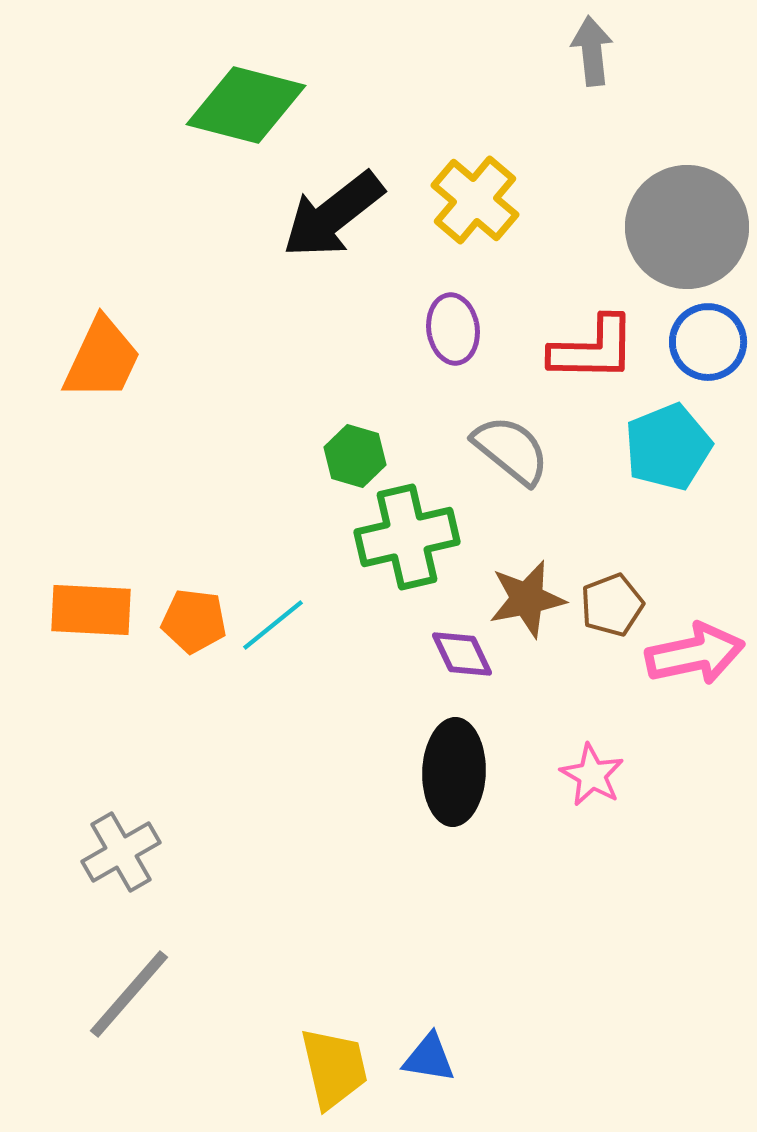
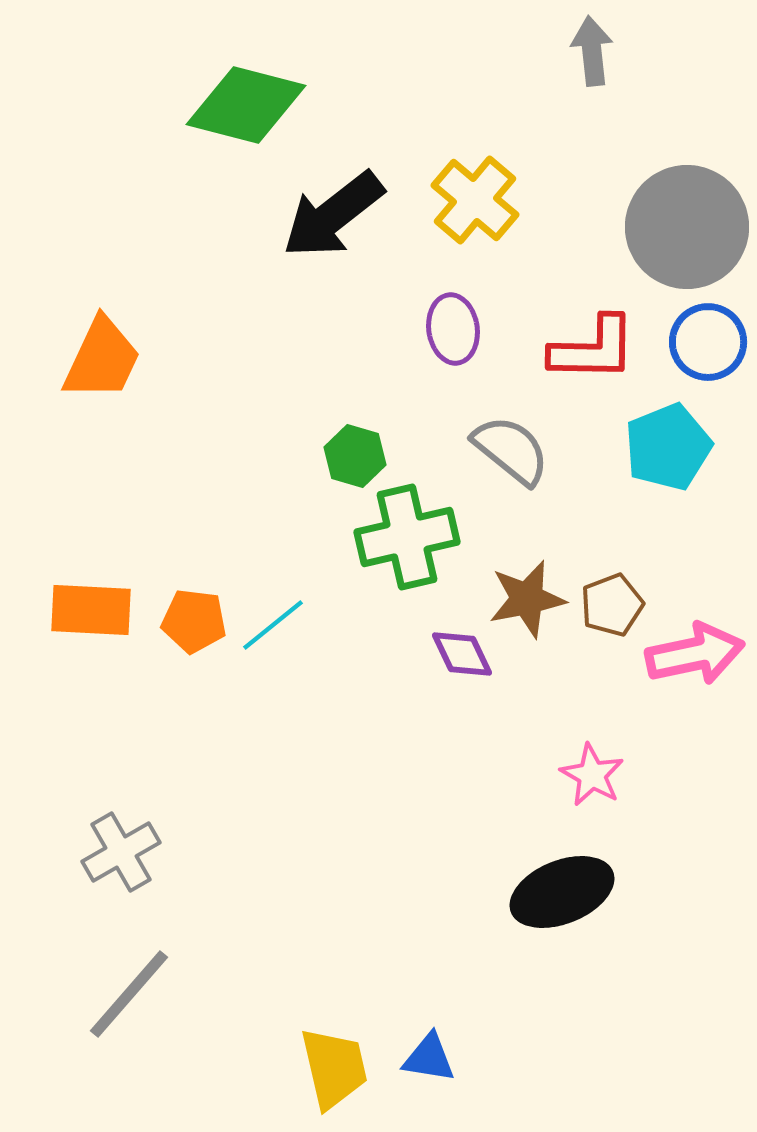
black ellipse: moved 108 px right, 120 px down; rotated 66 degrees clockwise
